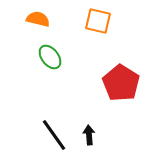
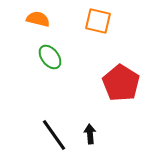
black arrow: moved 1 px right, 1 px up
